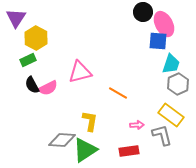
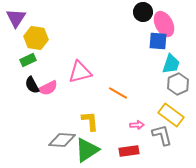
yellow hexagon: rotated 20 degrees counterclockwise
yellow L-shape: rotated 15 degrees counterclockwise
green triangle: moved 2 px right
